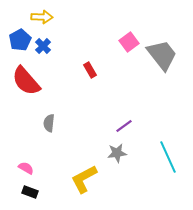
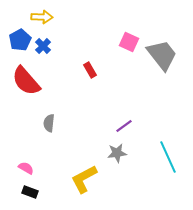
pink square: rotated 30 degrees counterclockwise
